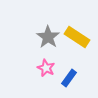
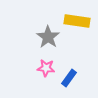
yellow rectangle: moved 16 px up; rotated 25 degrees counterclockwise
pink star: rotated 18 degrees counterclockwise
